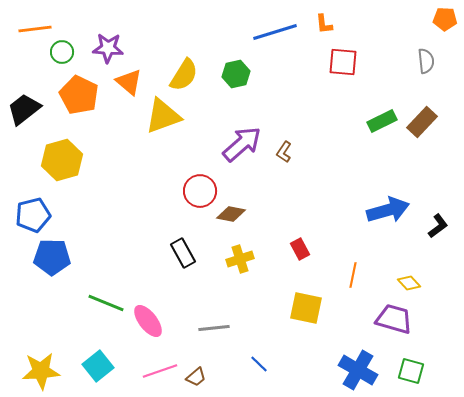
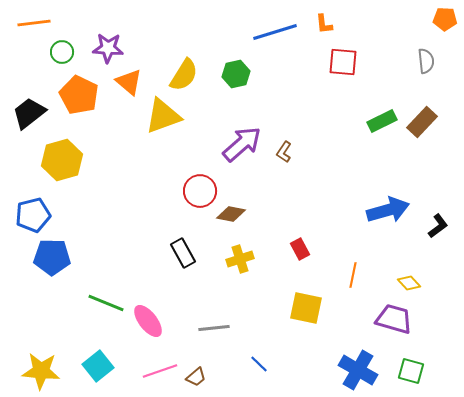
orange line at (35, 29): moved 1 px left, 6 px up
black trapezoid at (24, 109): moved 5 px right, 4 px down
yellow star at (41, 371): rotated 9 degrees clockwise
